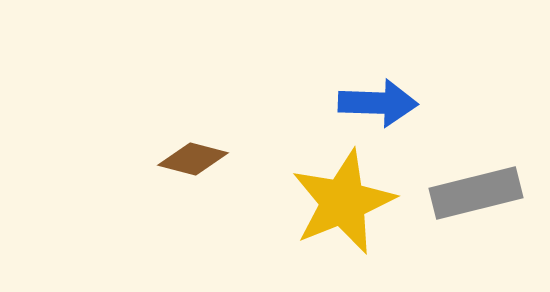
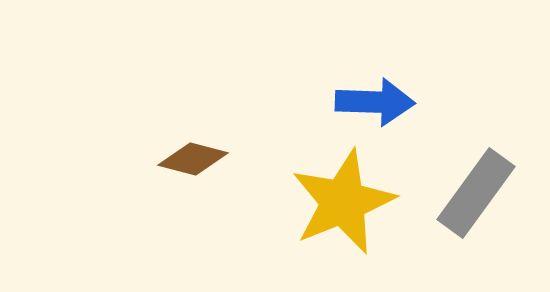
blue arrow: moved 3 px left, 1 px up
gray rectangle: rotated 40 degrees counterclockwise
